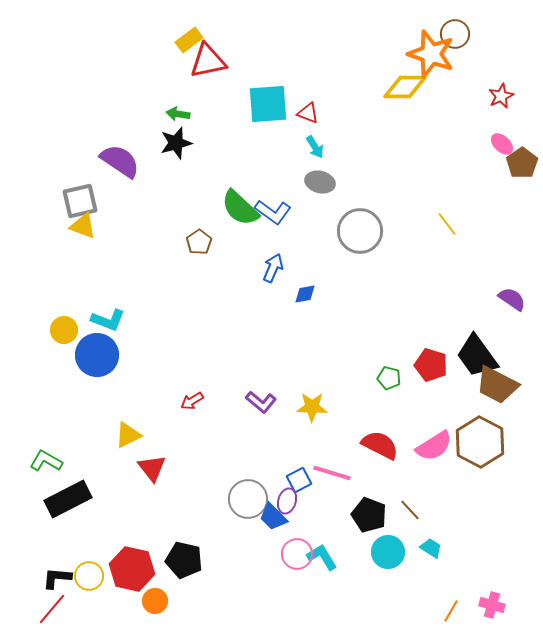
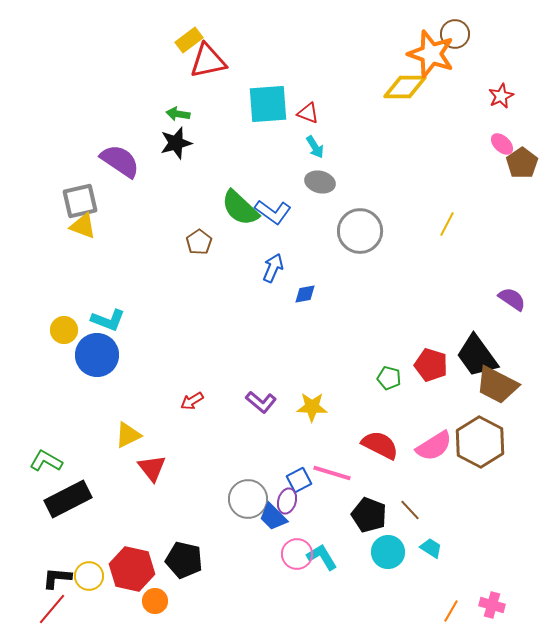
yellow line at (447, 224): rotated 65 degrees clockwise
